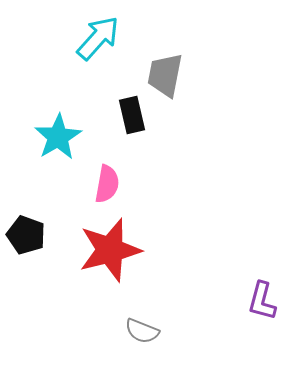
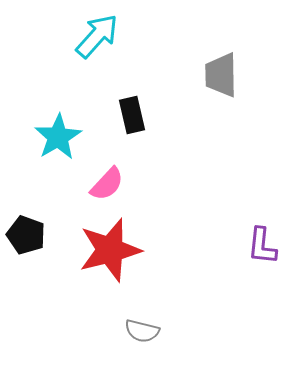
cyan arrow: moved 1 px left, 2 px up
gray trapezoid: moved 56 px right; rotated 12 degrees counterclockwise
pink semicircle: rotated 33 degrees clockwise
purple L-shape: moved 55 px up; rotated 9 degrees counterclockwise
gray semicircle: rotated 8 degrees counterclockwise
